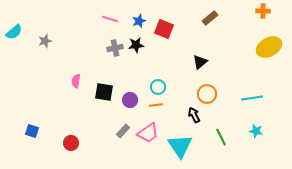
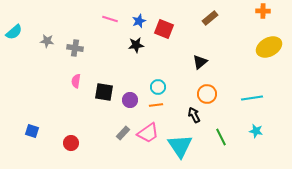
gray star: moved 2 px right; rotated 24 degrees clockwise
gray cross: moved 40 px left; rotated 21 degrees clockwise
gray rectangle: moved 2 px down
